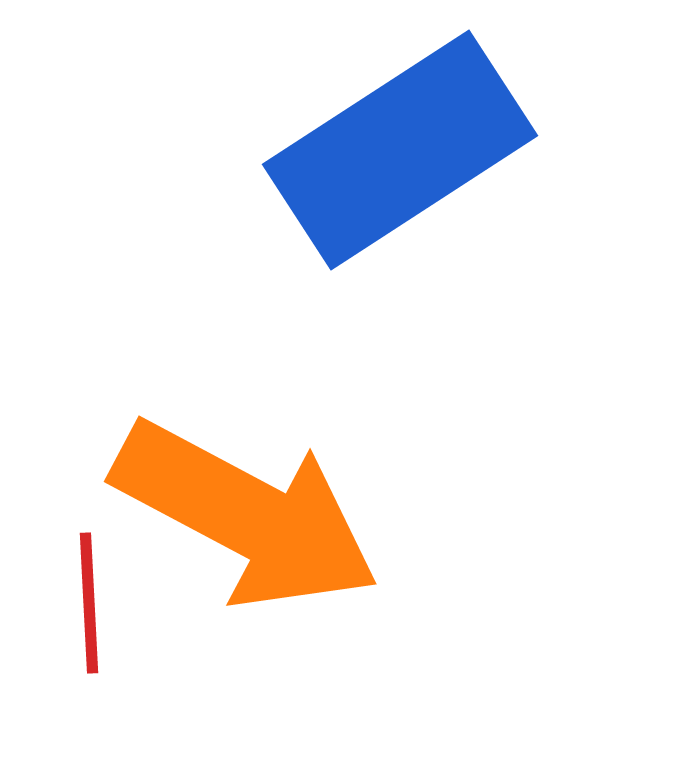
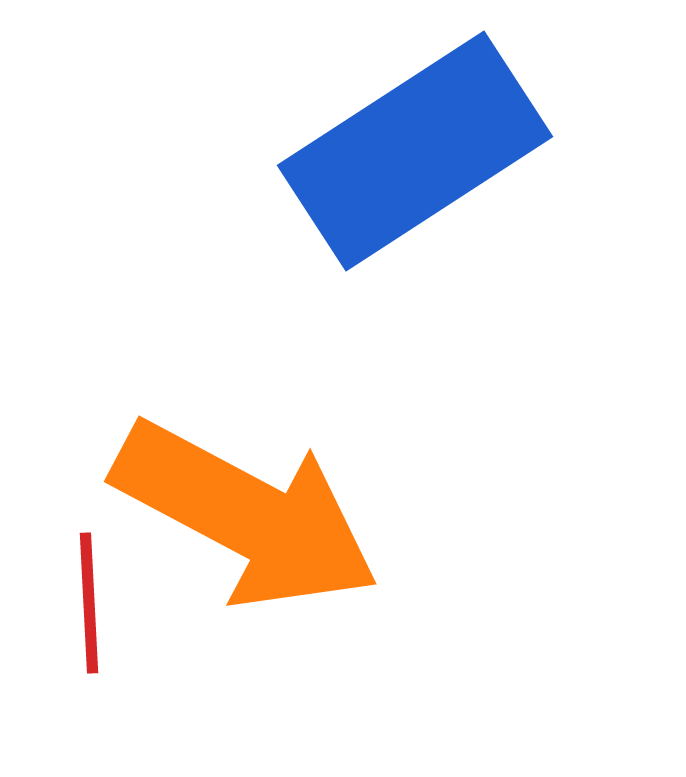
blue rectangle: moved 15 px right, 1 px down
